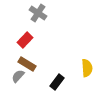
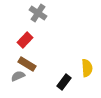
gray semicircle: rotated 24 degrees clockwise
black rectangle: moved 7 px right
